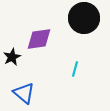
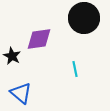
black star: moved 1 px up; rotated 18 degrees counterclockwise
cyan line: rotated 28 degrees counterclockwise
blue triangle: moved 3 px left
